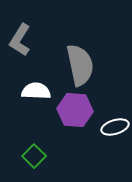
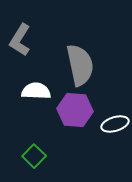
white ellipse: moved 3 px up
